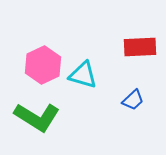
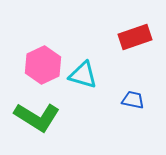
red rectangle: moved 5 px left, 10 px up; rotated 16 degrees counterclockwise
blue trapezoid: rotated 125 degrees counterclockwise
